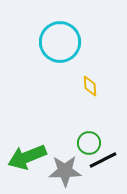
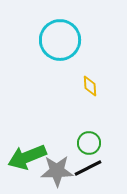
cyan circle: moved 2 px up
black line: moved 15 px left, 8 px down
gray star: moved 8 px left
